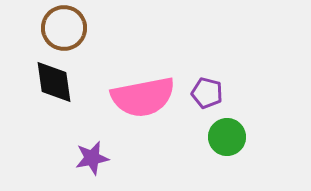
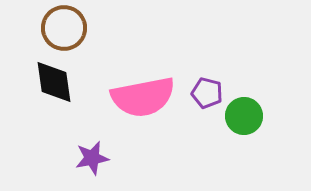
green circle: moved 17 px right, 21 px up
